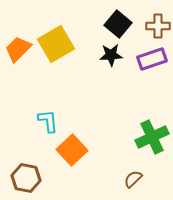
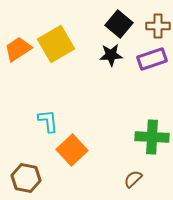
black square: moved 1 px right
orange trapezoid: rotated 12 degrees clockwise
green cross: rotated 28 degrees clockwise
